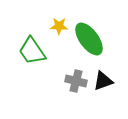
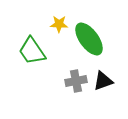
yellow star: moved 2 px up
gray cross: rotated 25 degrees counterclockwise
